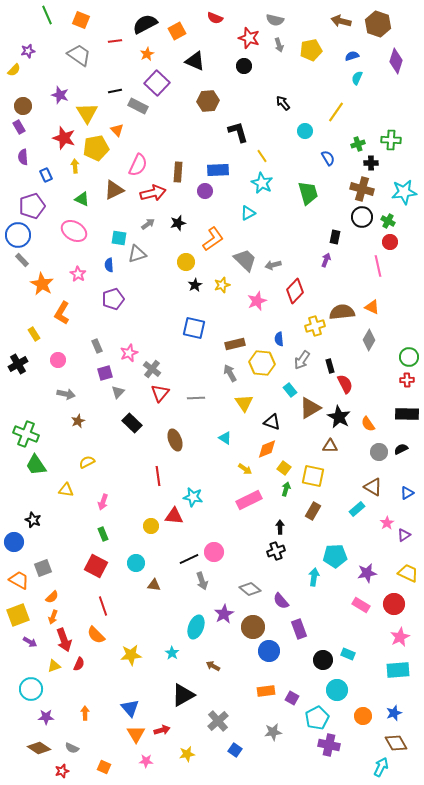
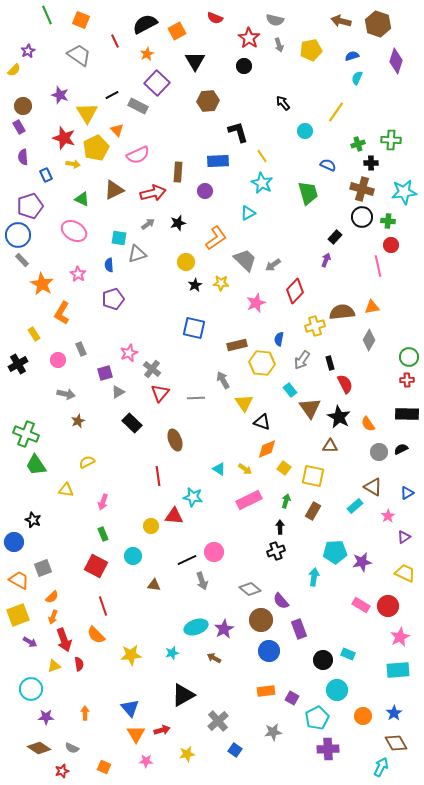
red star at (249, 38): rotated 15 degrees clockwise
red line at (115, 41): rotated 72 degrees clockwise
purple star at (28, 51): rotated 16 degrees counterclockwise
black triangle at (195, 61): rotated 35 degrees clockwise
black line at (115, 91): moved 3 px left, 4 px down; rotated 16 degrees counterclockwise
yellow pentagon at (96, 148): rotated 15 degrees counterclockwise
blue semicircle at (328, 158): moved 7 px down; rotated 35 degrees counterclockwise
pink semicircle at (138, 165): moved 10 px up; rotated 40 degrees clockwise
yellow arrow at (75, 166): moved 2 px left, 2 px up; rotated 104 degrees clockwise
blue rectangle at (218, 170): moved 9 px up
purple pentagon at (32, 206): moved 2 px left
green cross at (388, 221): rotated 24 degrees counterclockwise
black rectangle at (335, 237): rotated 32 degrees clockwise
orange L-shape at (213, 239): moved 3 px right, 1 px up
red circle at (390, 242): moved 1 px right, 3 px down
gray arrow at (273, 265): rotated 21 degrees counterclockwise
yellow star at (222, 285): moved 1 px left, 2 px up; rotated 21 degrees clockwise
pink star at (257, 301): moved 1 px left, 2 px down
orange triangle at (372, 307): rotated 35 degrees counterclockwise
blue semicircle at (279, 339): rotated 16 degrees clockwise
brown rectangle at (235, 344): moved 2 px right, 1 px down
gray rectangle at (97, 346): moved 16 px left, 3 px down
black rectangle at (330, 366): moved 3 px up
gray arrow at (230, 373): moved 7 px left, 7 px down
gray triangle at (118, 392): rotated 16 degrees clockwise
brown triangle at (310, 408): rotated 35 degrees counterclockwise
black triangle at (272, 422): moved 10 px left
cyan triangle at (225, 438): moved 6 px left, 31 px down
green arrow at (286, 489): moved 12 px down
cyan rectangle at (357, 509): moved 2 px left, 3 px up
pink star at (387, 523): moved 1 px right, 7 px up
purple triangle at (404, 535): moved 2 px down
cyan pentagon at (335, 556): moved 4 px up
black line at (189, 559): moved 2 px left, 1 px down
cyan circle at (136, 563): moved 3 px left, 7 px up
purple star at (367, 573): moved 5 px left, 11 px up
yellow trapezoid at (408, 573): moved 3 px left
red circle at (394, 604): moved 6 px left, 2 px down
purple star at (224, 614): moved 15 px down
cyan ellipse at (196, 627): rotated 50 degrees clockwise
brown circle at (253, 627): moved 8 px right, 7 px up
cyan star at (172, 653): rotated 24 degrees clockwise
red semicircle at (79, 664): rotated 32 degrees counterclockwise
brown arrow at (213, 666): moved 1 px right, 8 px up
blue star at (394, 713): rotated 14 degrees counterclockwise
purple cross at (329, 745): moved 1 px left, 4 px down; rotated 15 degrees counterclockwise
